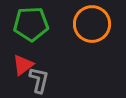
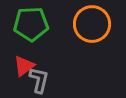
red triangle: moved 1 px right, 1 px down
